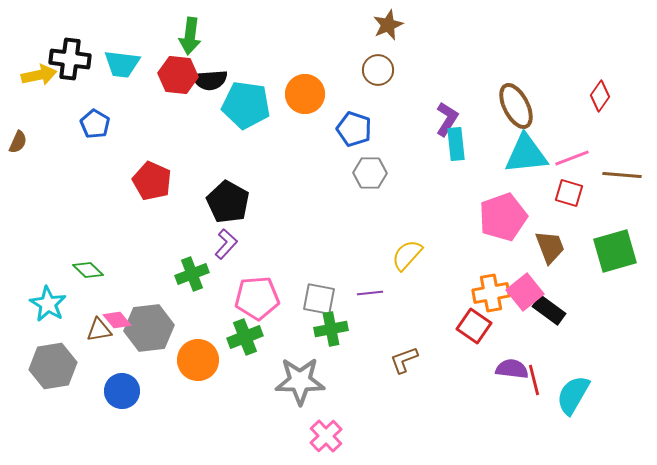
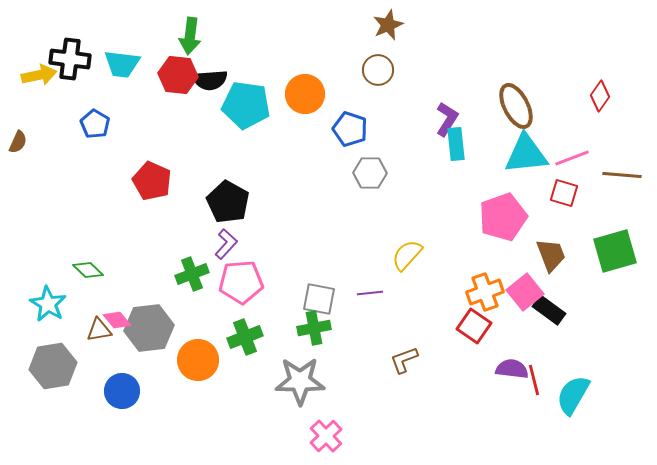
blue pentagon at (354, 129): moved 4 px left
red square at (569, 193): moved 5 px left
brown trapezoid at (550, 247): moved 1 px right, 8 px down
orange cross at (491, 293): moved 6 px left, 1 px up; rotated 9 degrees counterclockwise
pink pentagon at (257, 298): moved 16 px left, 16 px up
green cross at (331, 329): moved 17 px left, 1 px up
